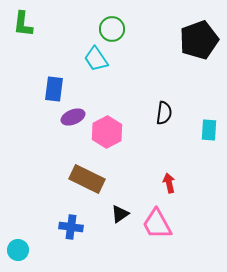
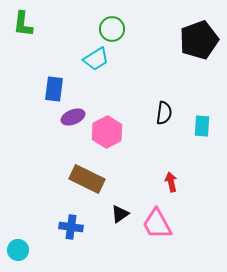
cyan trapezoid: rotated 88 degrees counterclockwise
cyan rectangle: moved 7 px left, 4 px up
red arrow: moved 2 px right, 1 px up
